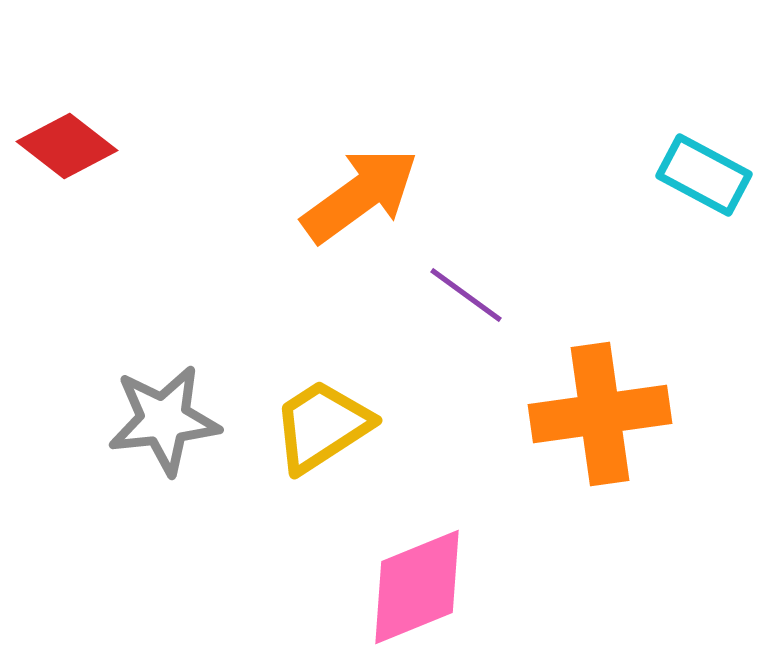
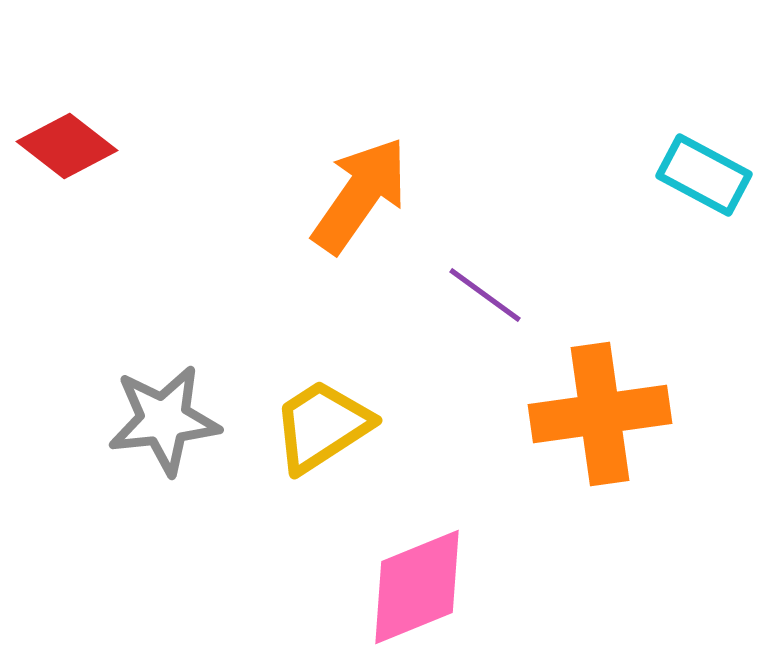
orange arrow: rotated 19 degrees counterclockwise
purple line: moved 19 px right
